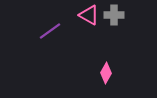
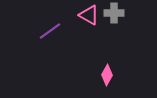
gray cross: moved 2 px up
pink diamond: moved 1 px right, 2 px down
